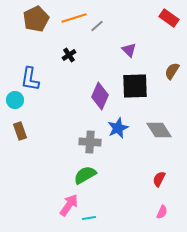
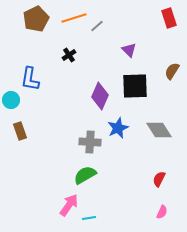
red rectangle: rotated 36 degrees clockwise
cyan circle: moved 4 px left
